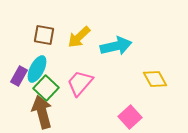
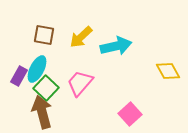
yellow arrow: moved 2 px right
yellow diamond: moved 13 px right, 8 px up
pink square: moved 3 px up
